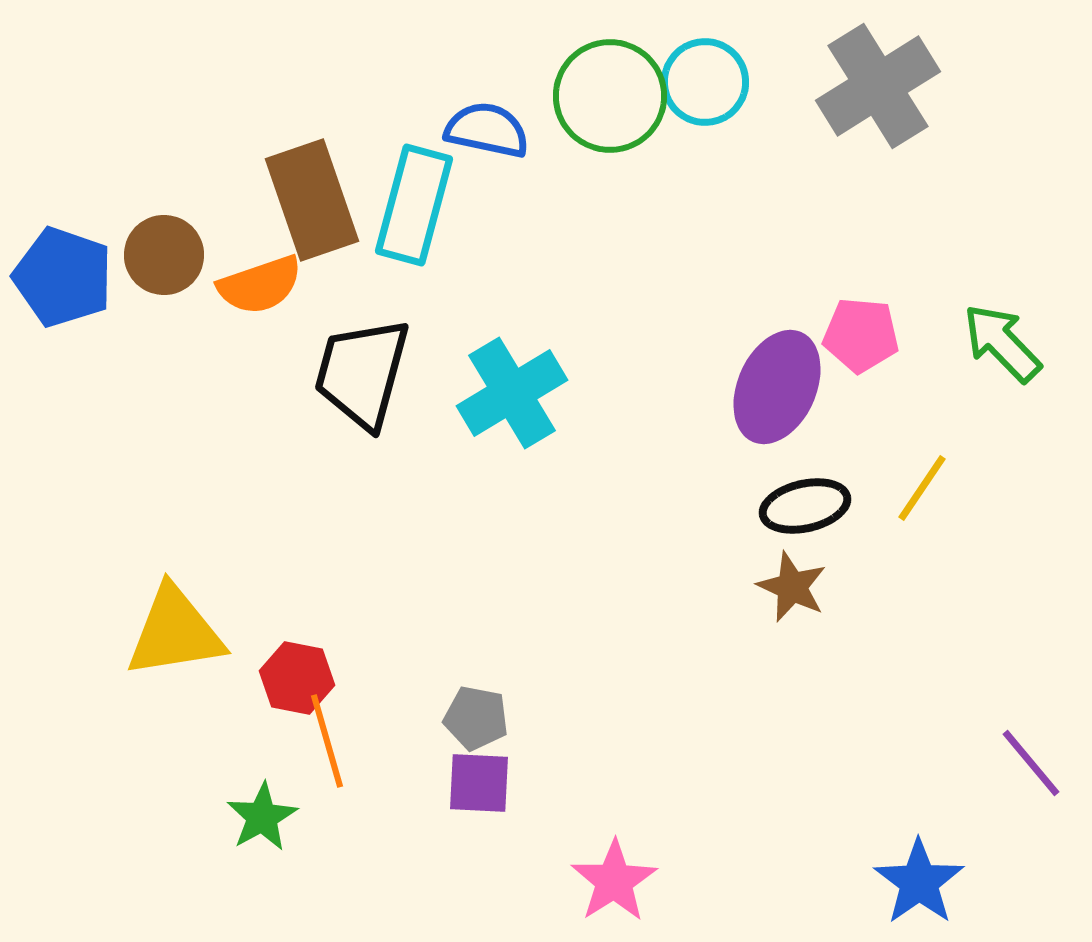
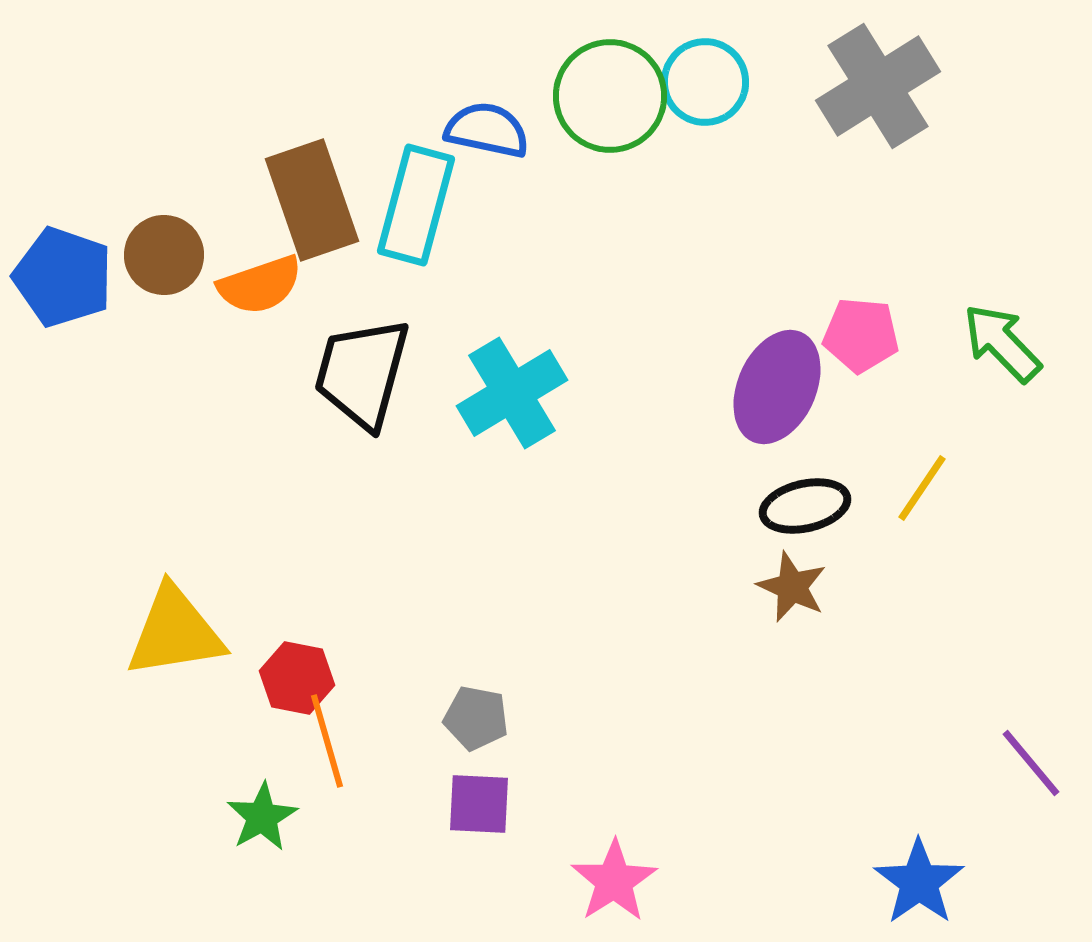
cyan rectangle: moved 2 px right
purple square: moved 21 px down
